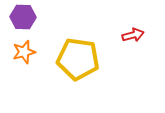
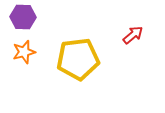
red arrow: rotated 25 degrees counterclockwise
yellow pentagon: rotated 15 degrees counterclockwise
